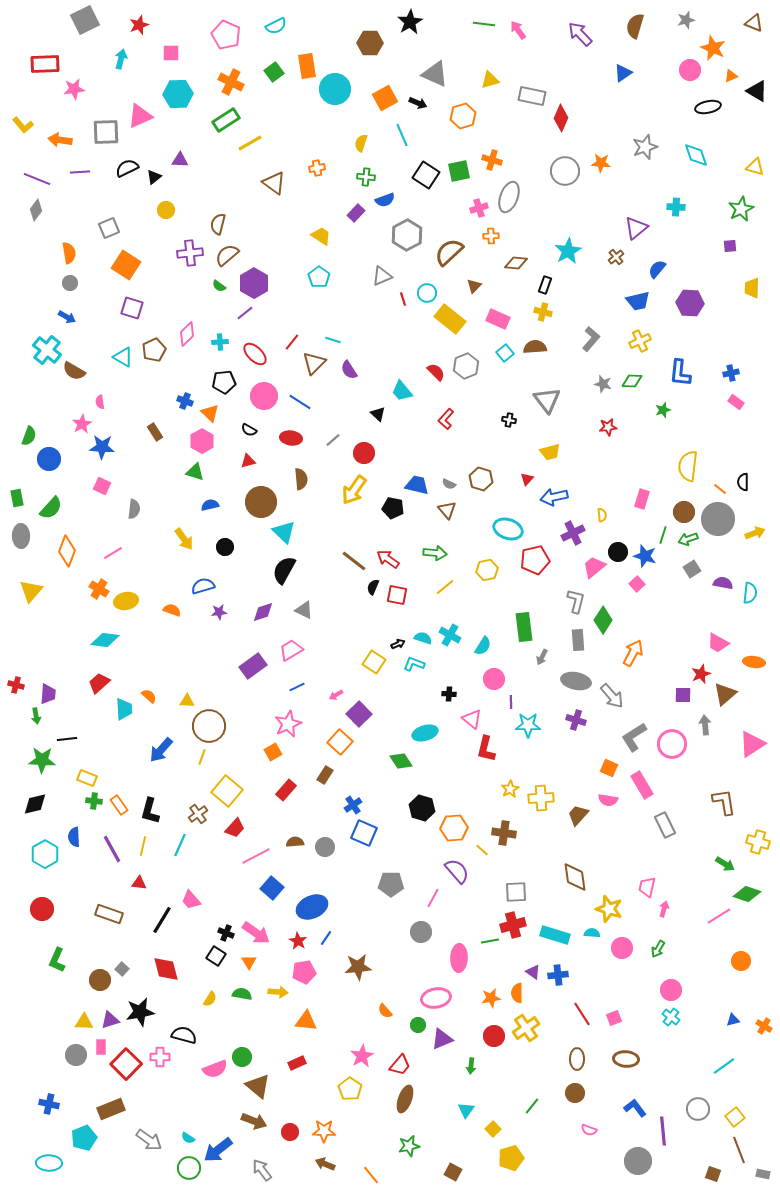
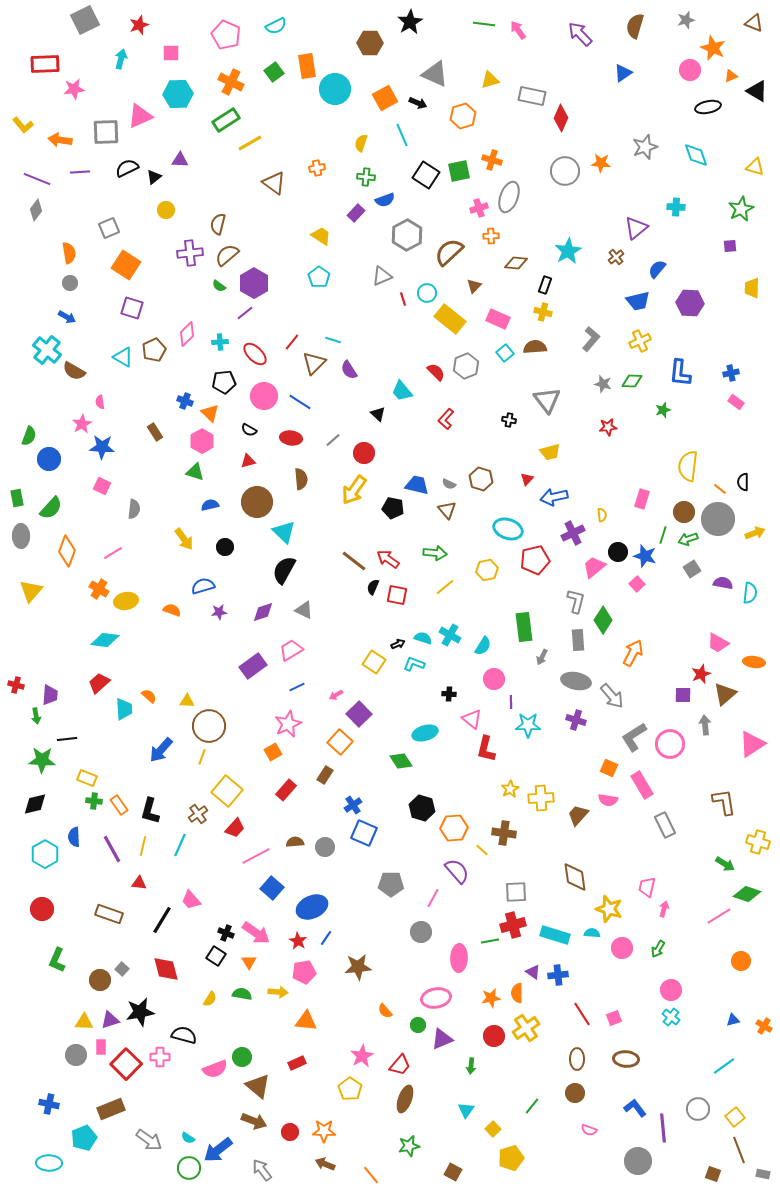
brown circle at (261, 502): moved 4 px left
purple trapezoid at (48, 694): moved 2 px right, 1 px down
pink circle at (672, 744): moved 2 px left
purple line at (663, 1131): moved 3 px up
